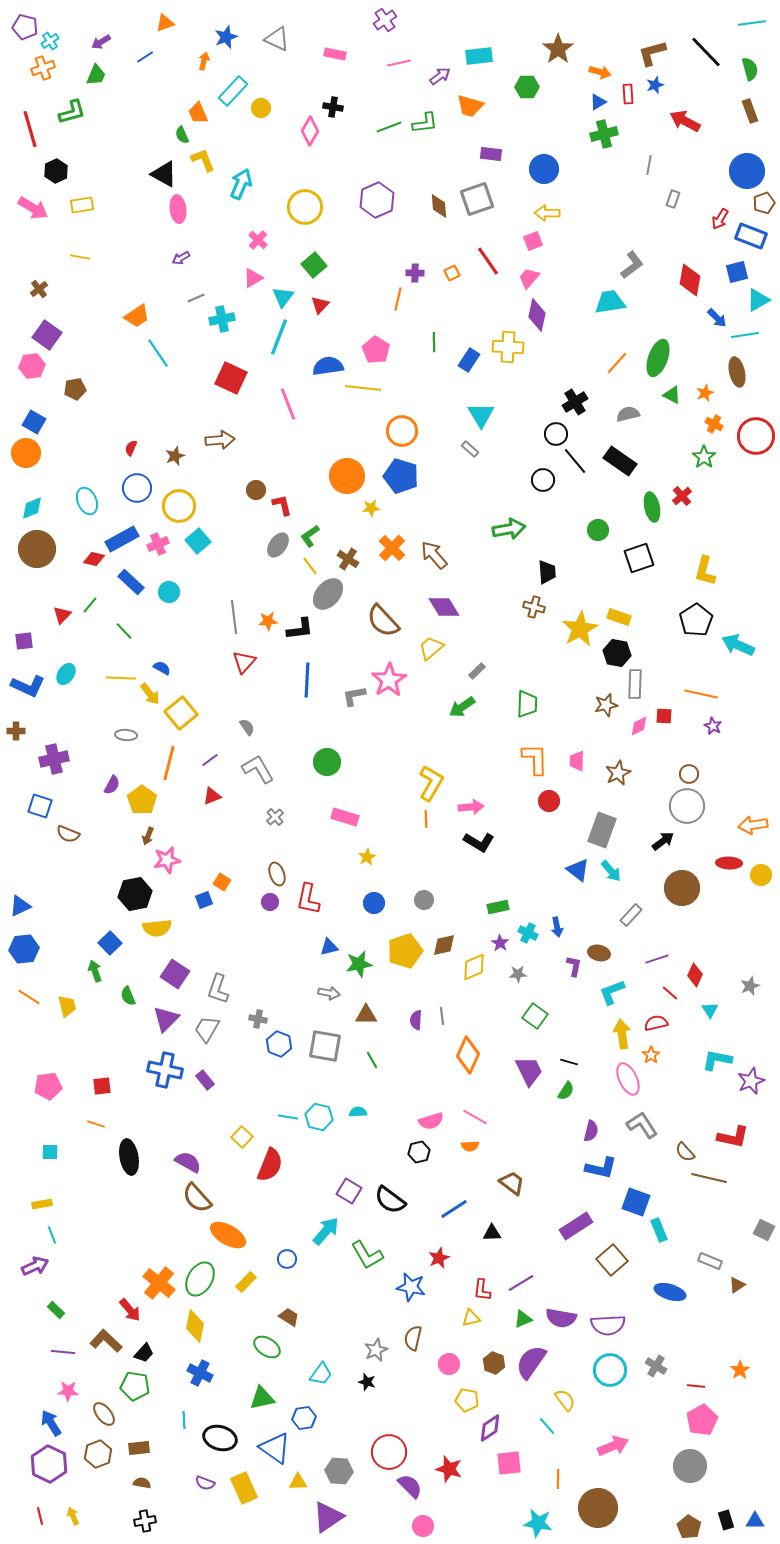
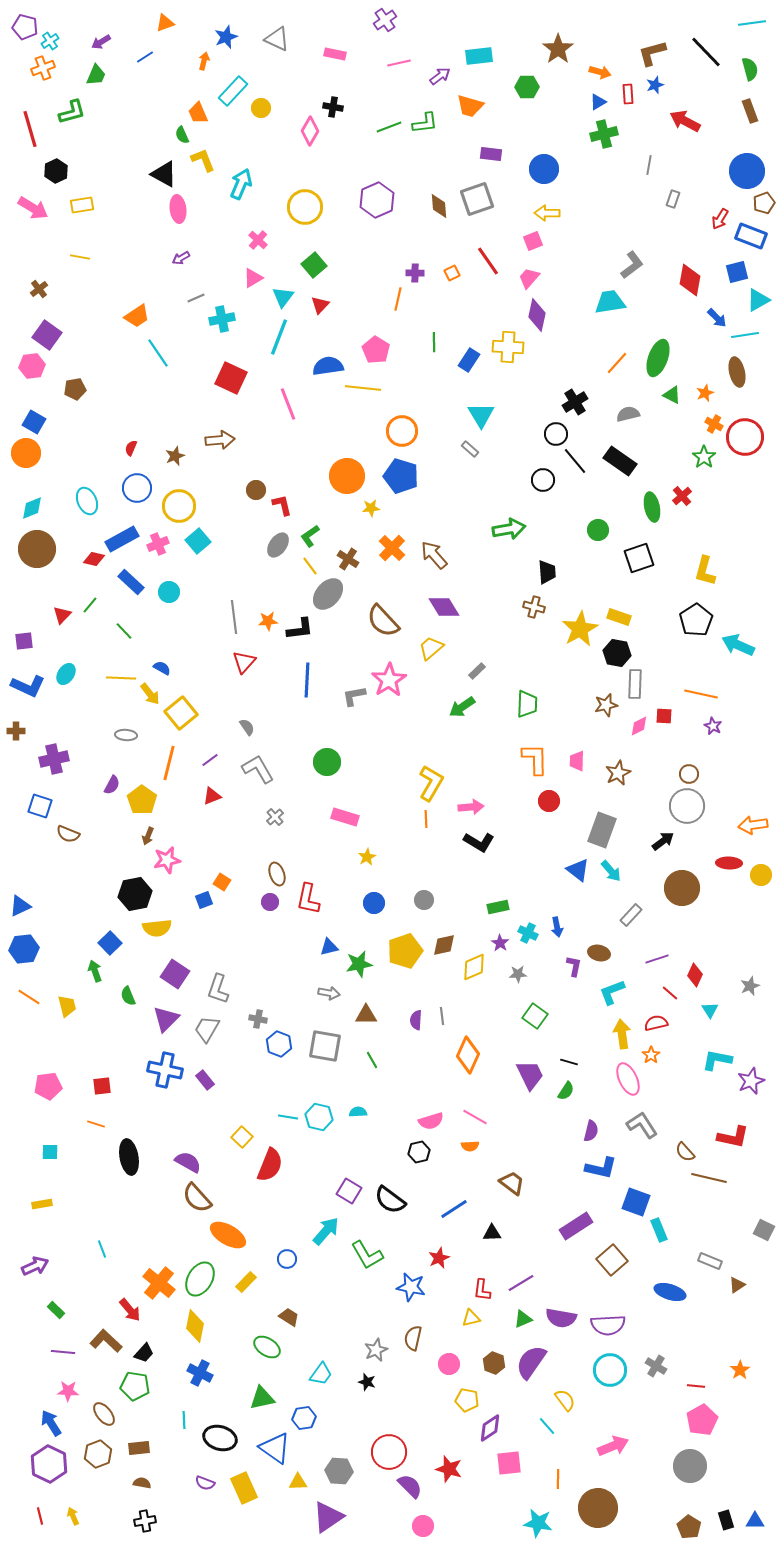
red circle at (756, 436): moved 11 px left, 1 px down
purple trapezoid at (529, 1071): moved 1 px right, 4 px down
cyan line at (52, 1235): moved 50 px right, 14 px down
